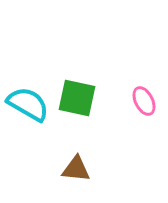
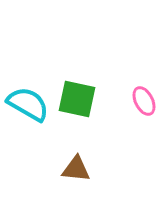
green square: moved 1 px down
